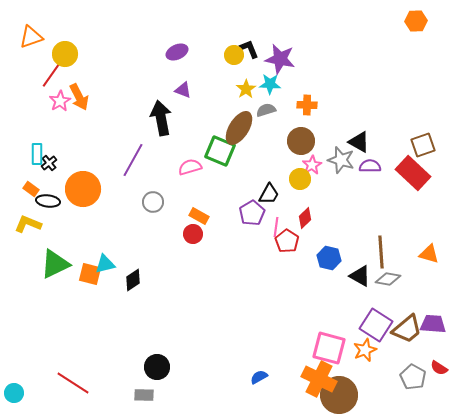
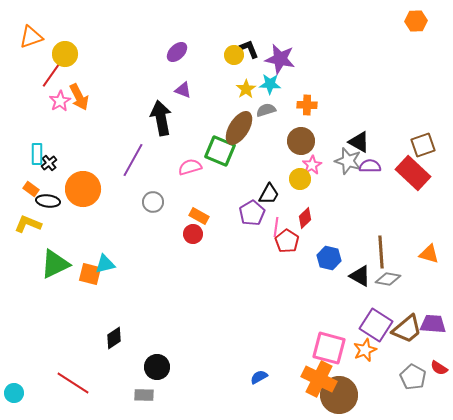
purple ellipse at (177, 52): rotated 20 degrees counterclockwise
gray star at (341, 160): moved 7 px right, 1 px down
black diamond at (133, 280): moved 19 px left, 58 px down
